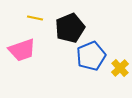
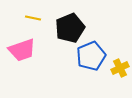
yellow line: moved 2 px left
yellow cross: rotated 18 degrees clockwise
